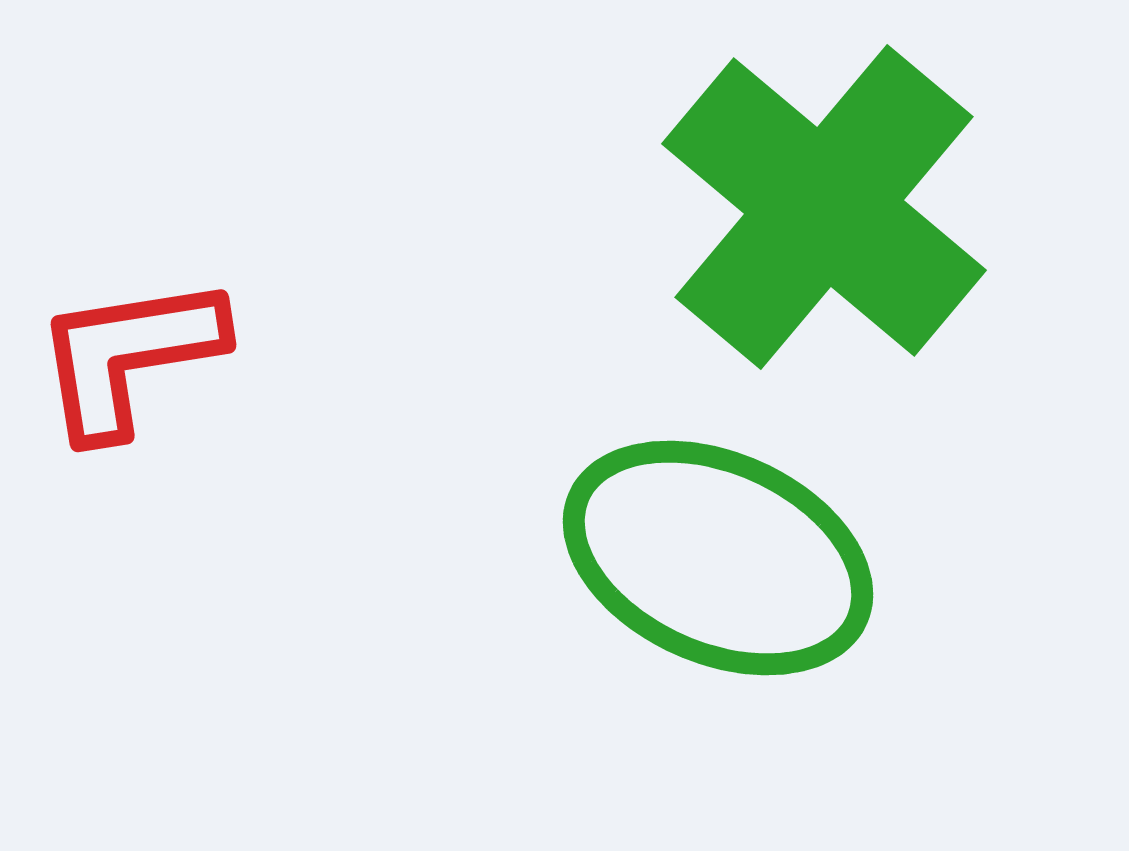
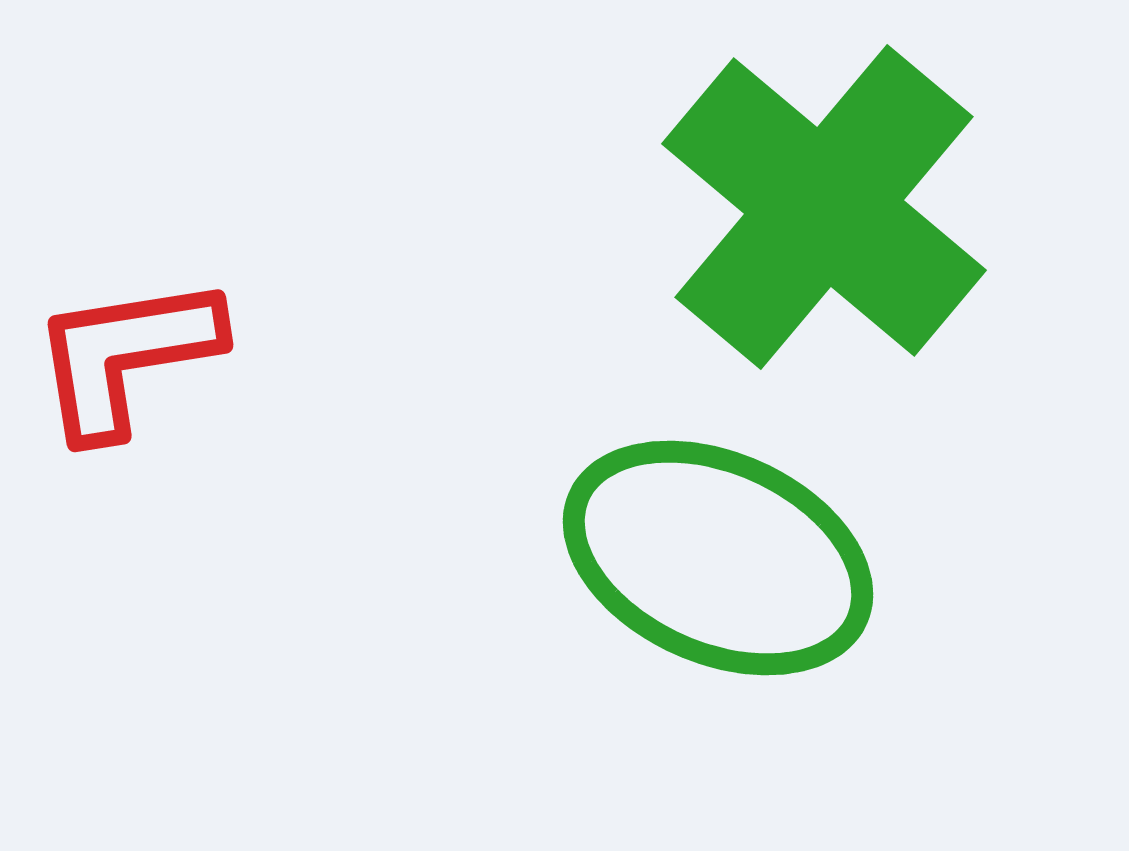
red L-shape: moved 3 px left
